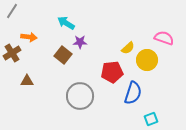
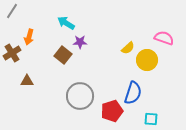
orange arrow: rotated 98 degrees clockwise
red pentagon: moved 39 px down; rotated 10 degrees counterclockwise
cyan square: rotated 24 degrees clockwise
